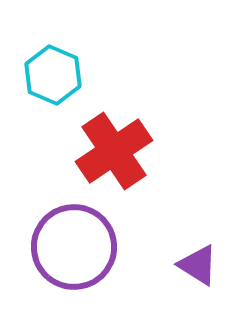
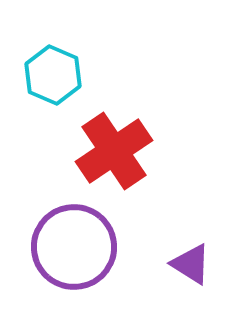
purple triangle: moved 7 px left, 1 px up
